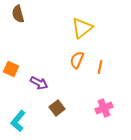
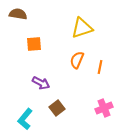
brown semicircle: rotated 114 degrees clockwise
yellow triangle: rotated 20 degrees clockwise
orange square: moved 23 px right, 25 px up; rotated 28 degrees counterclockwise
purple arrow: moved 2 px right
cyan L-shape: moved 7 px right, 2 px up
